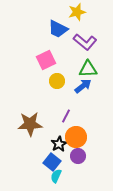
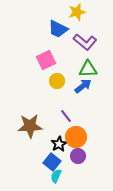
purple line: rotated 64 degrees counterclockwise
brown star: moved 2 px down
